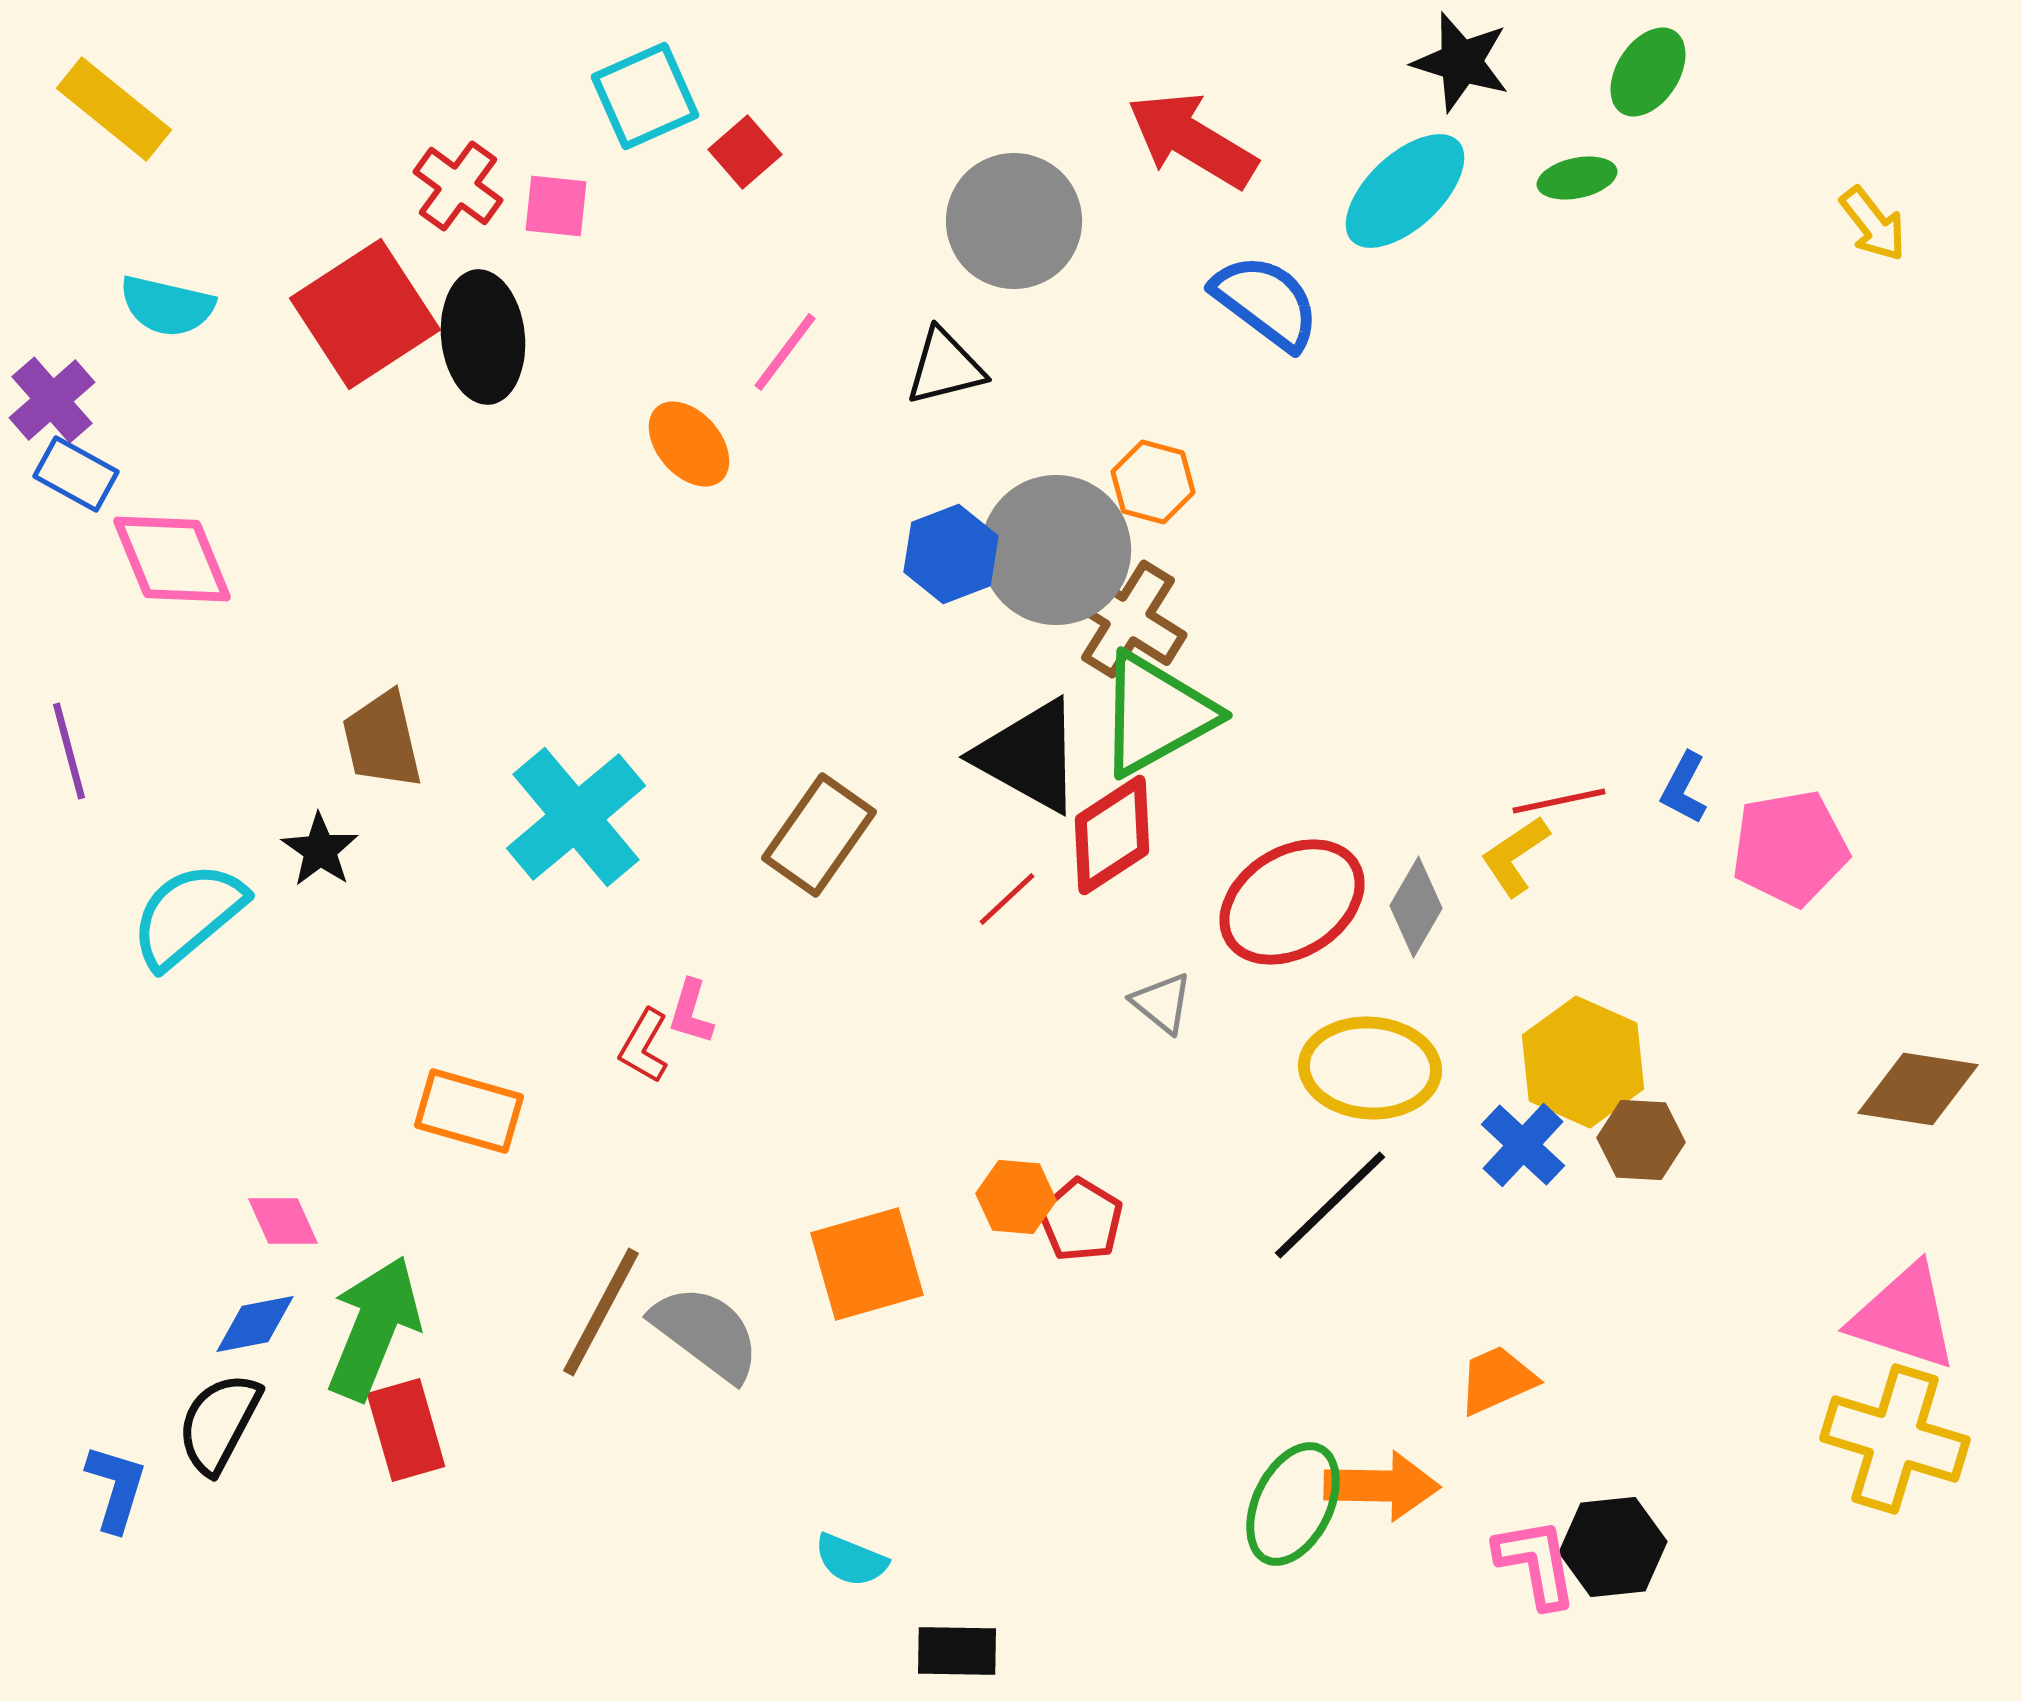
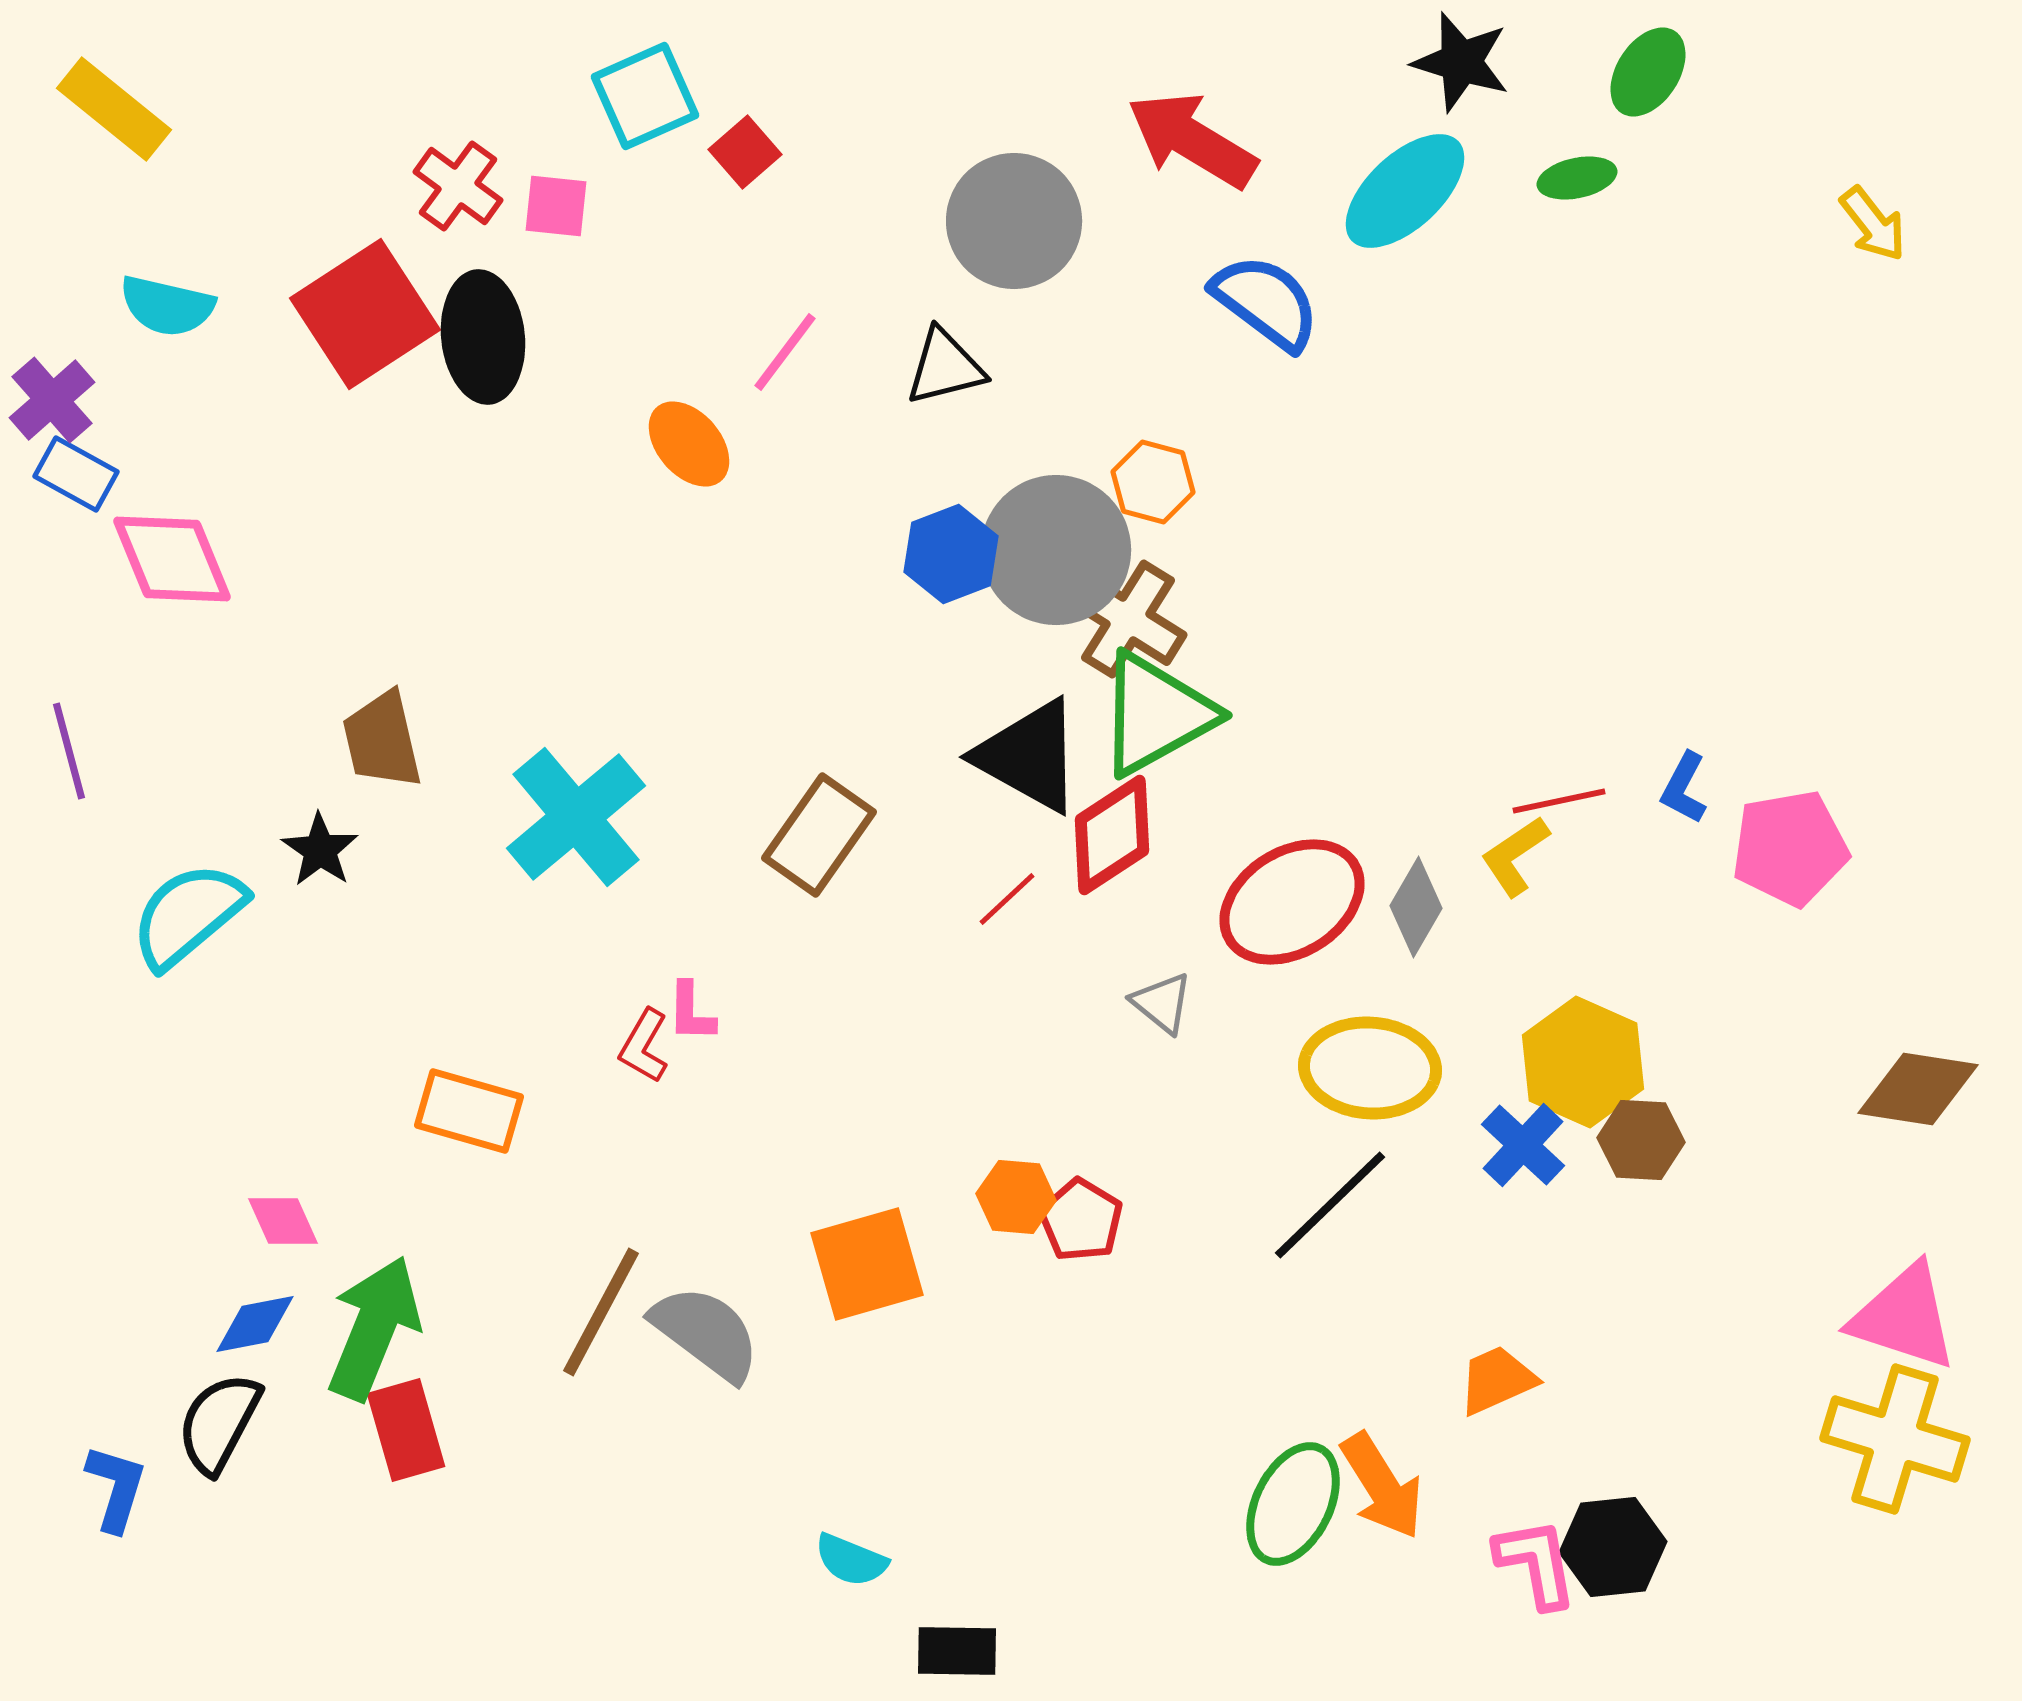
pink L-shape at (691, 1012): rotated 16 degrees counterclockwise
orange arrow at (1382, 1486): rotated 57 degrees clockwise
